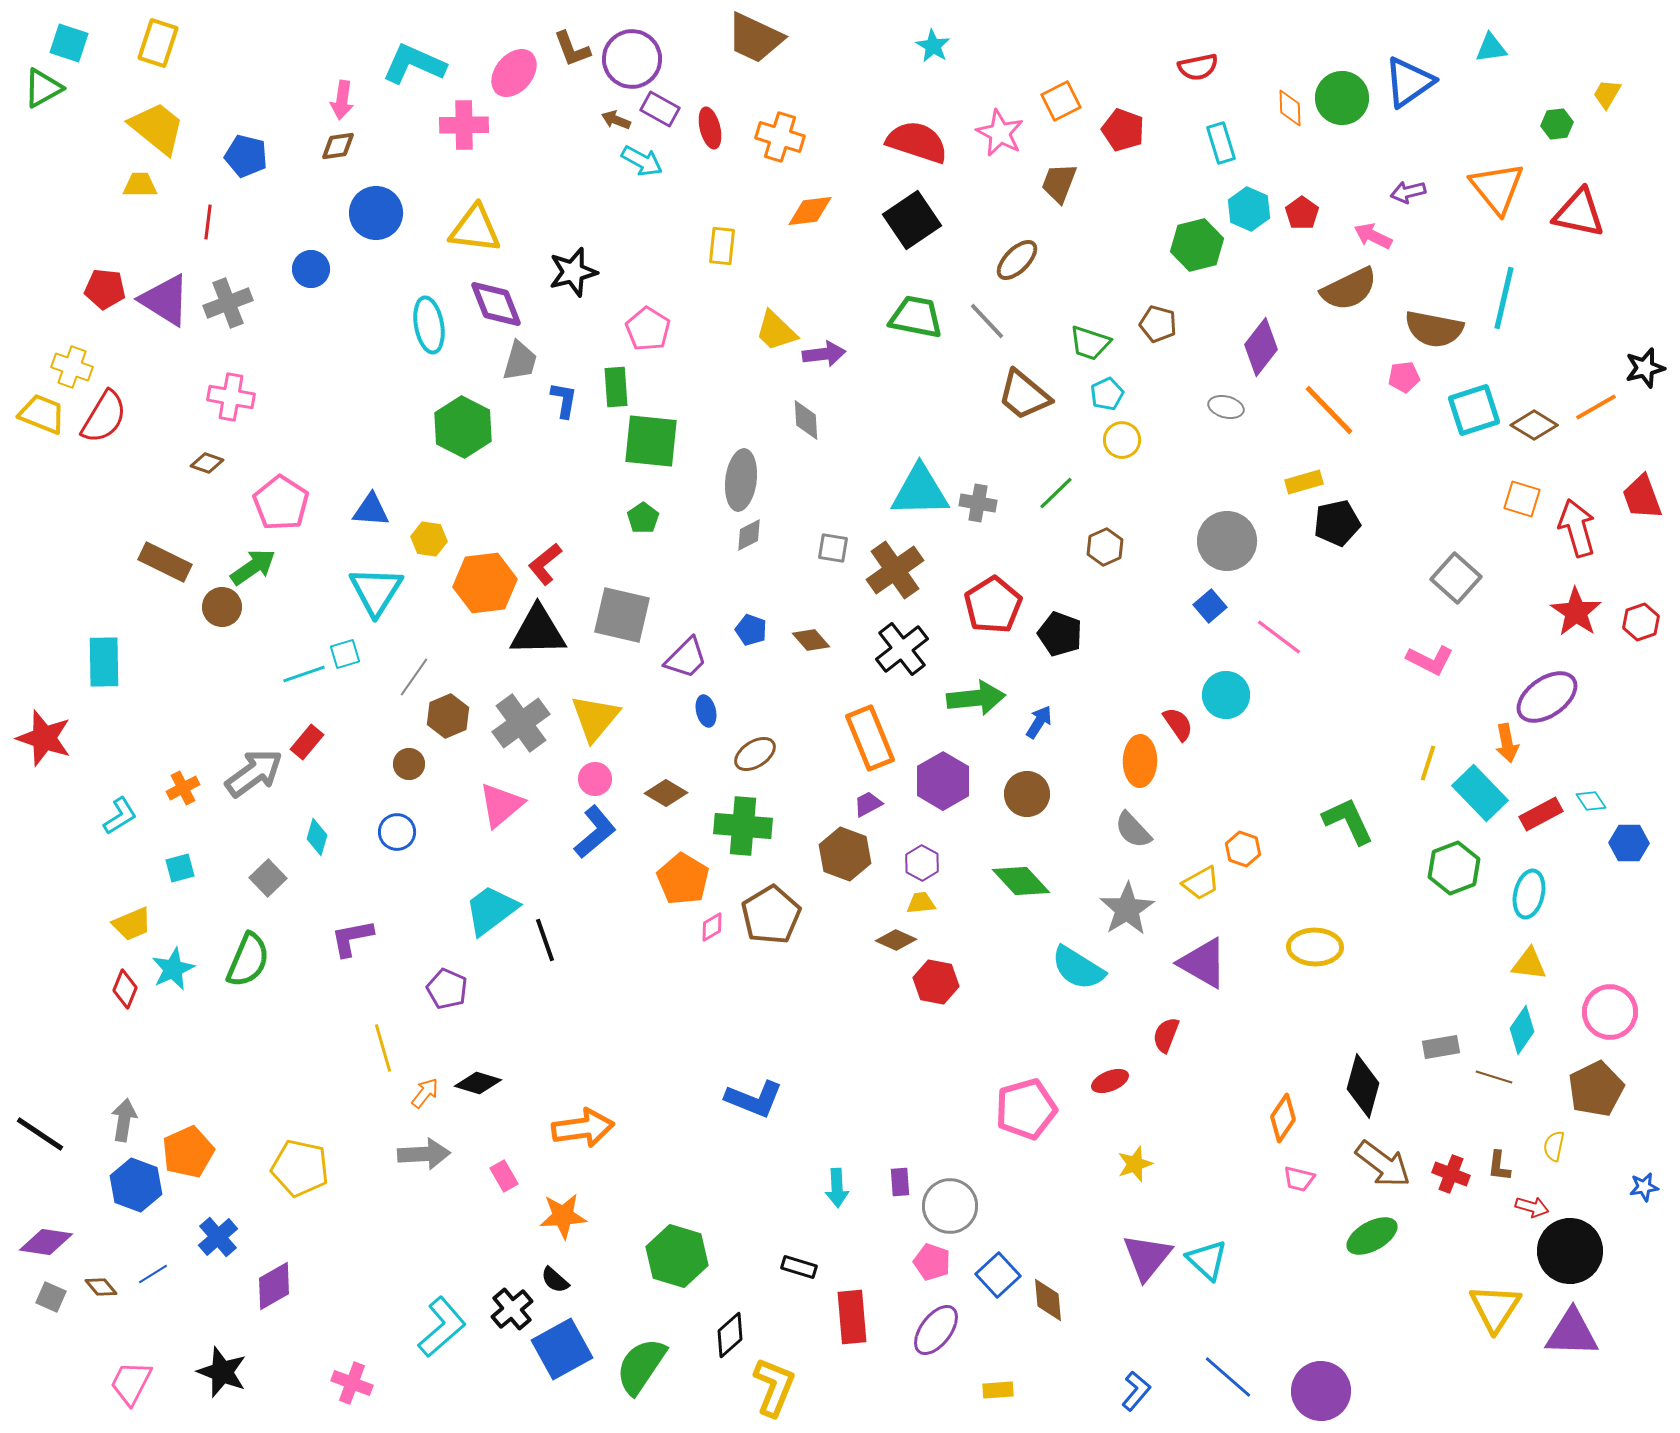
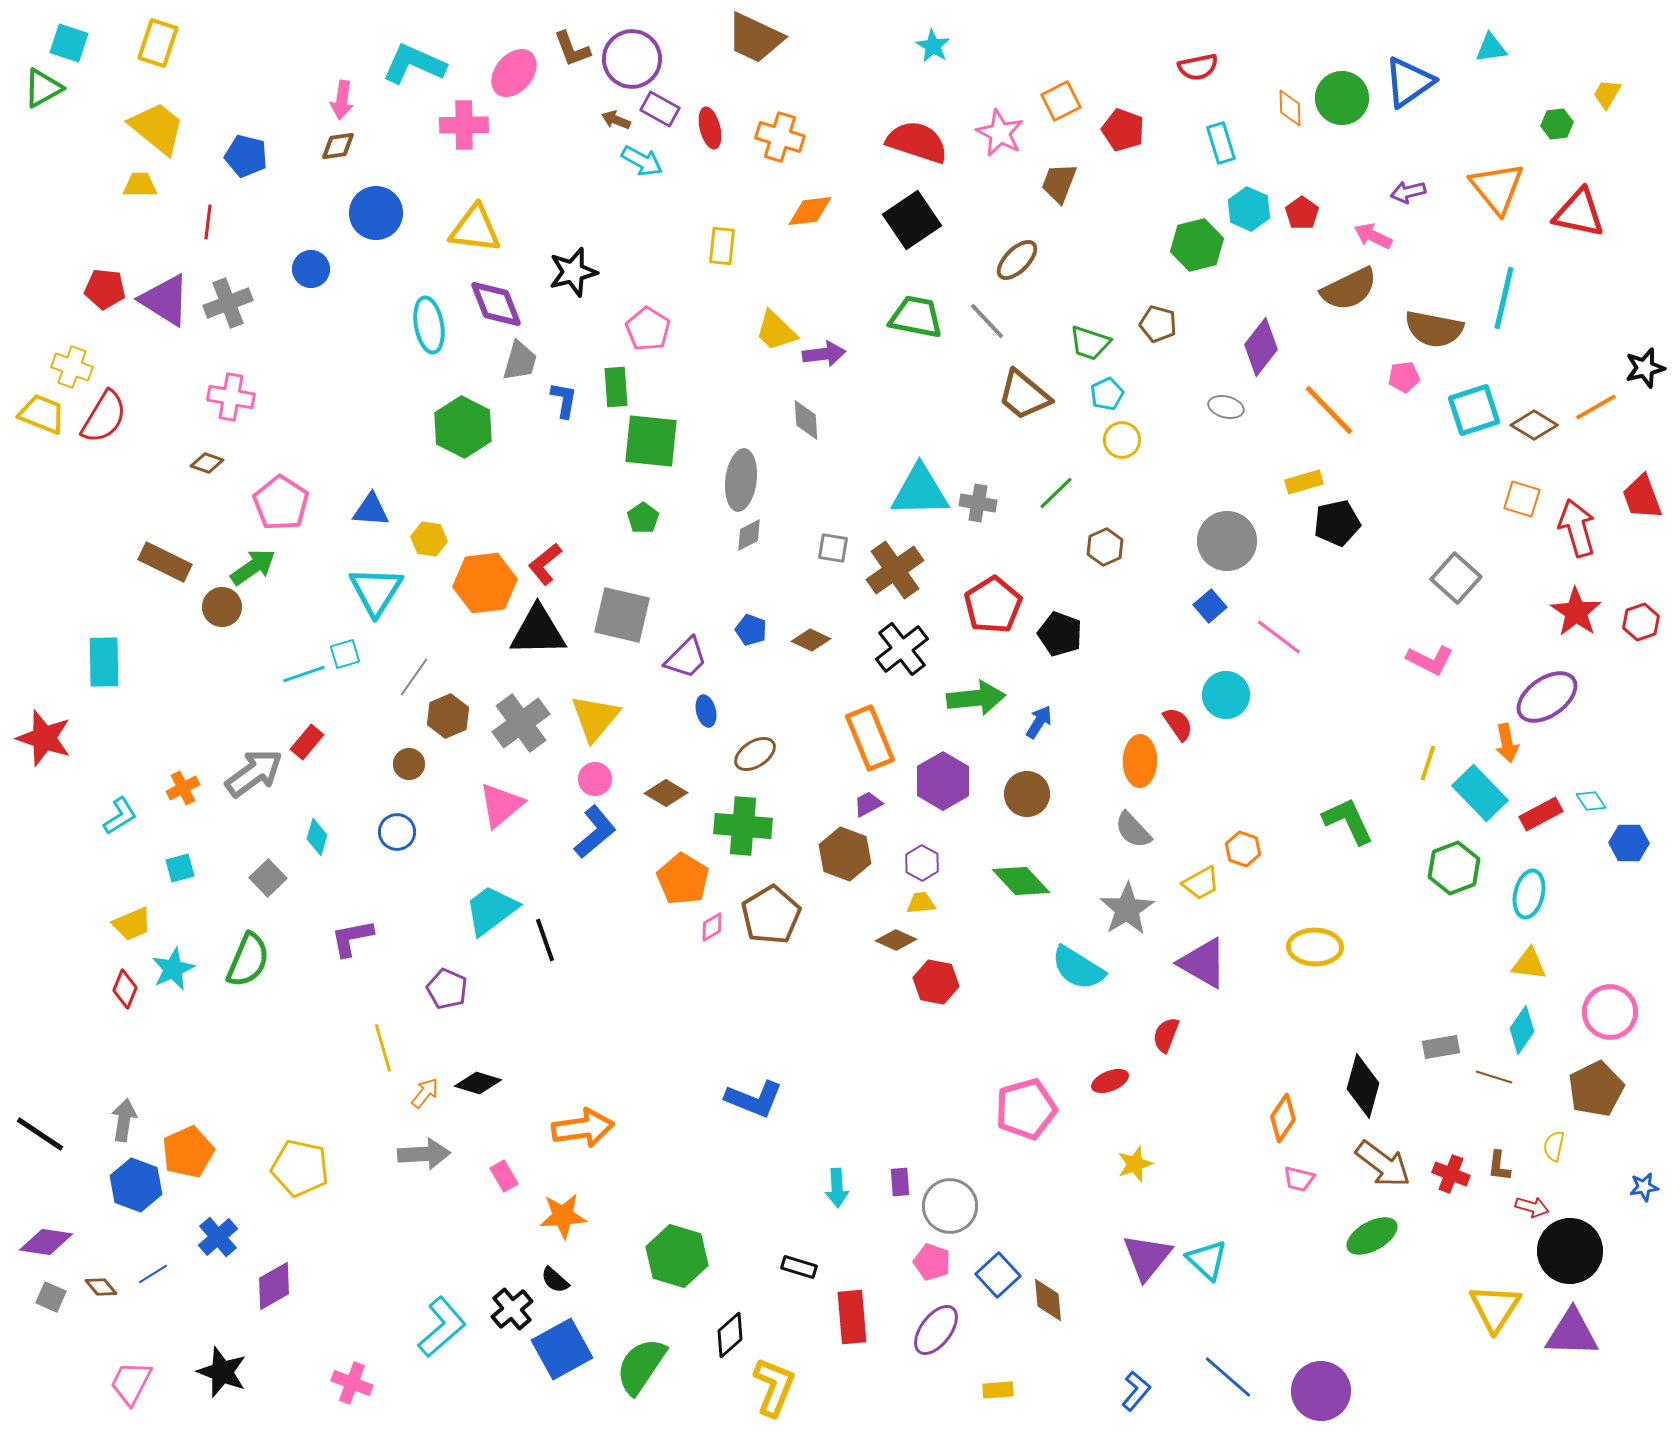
brown diamond at (811, 640): rotated 24 degrees counterclockwise
